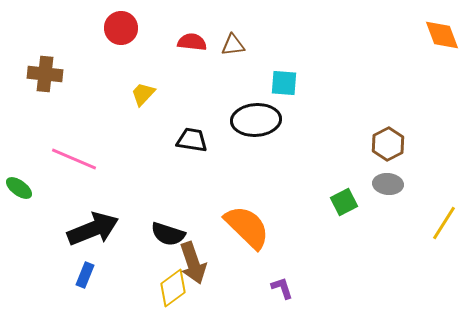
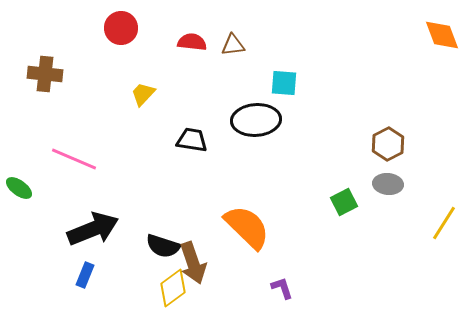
black semicircle: moved 5 px left, 12 px down
